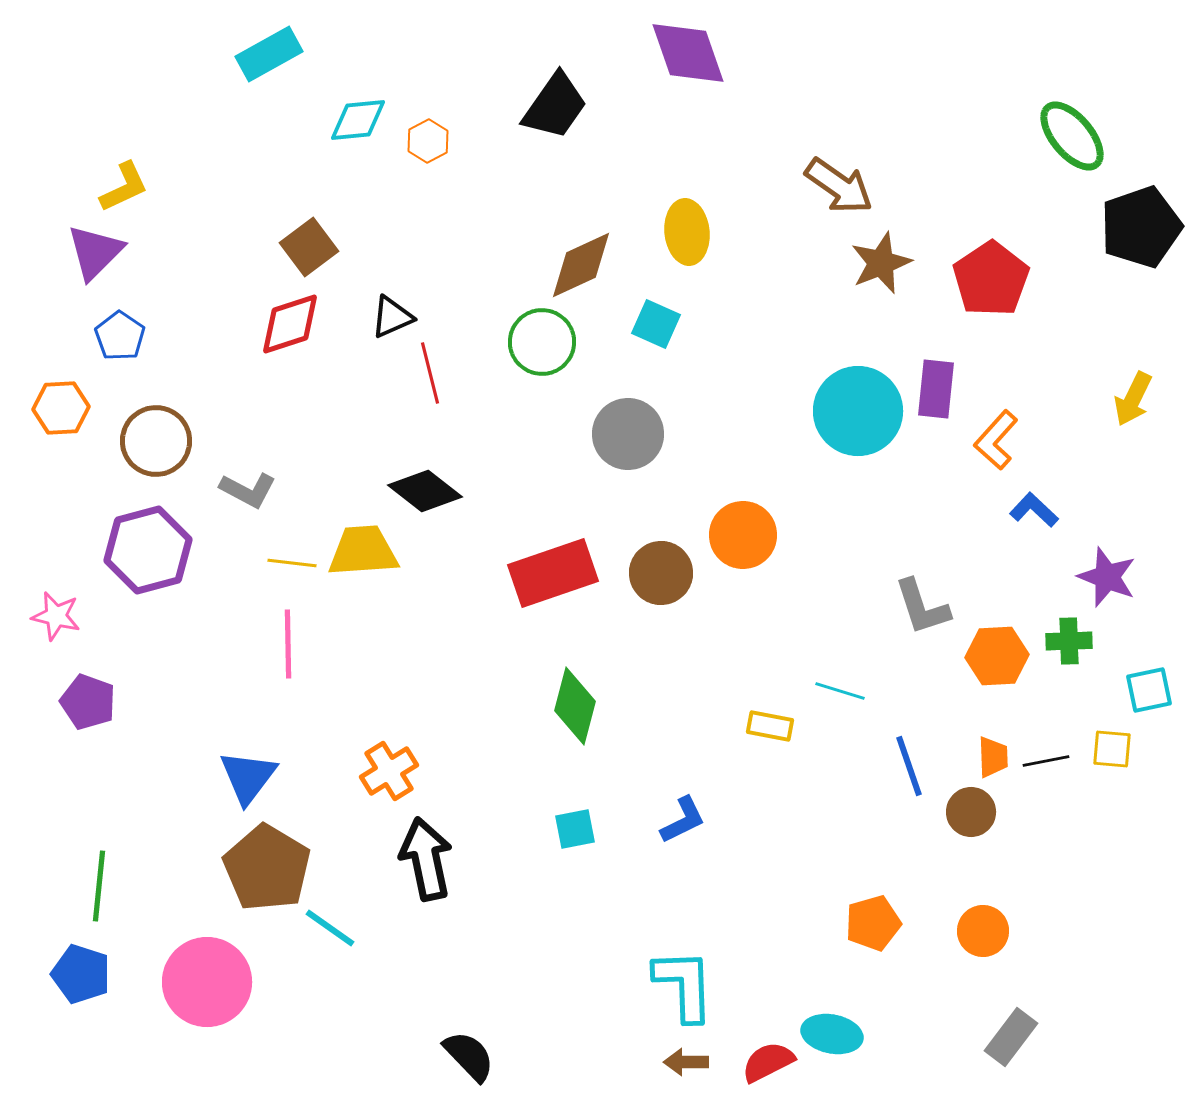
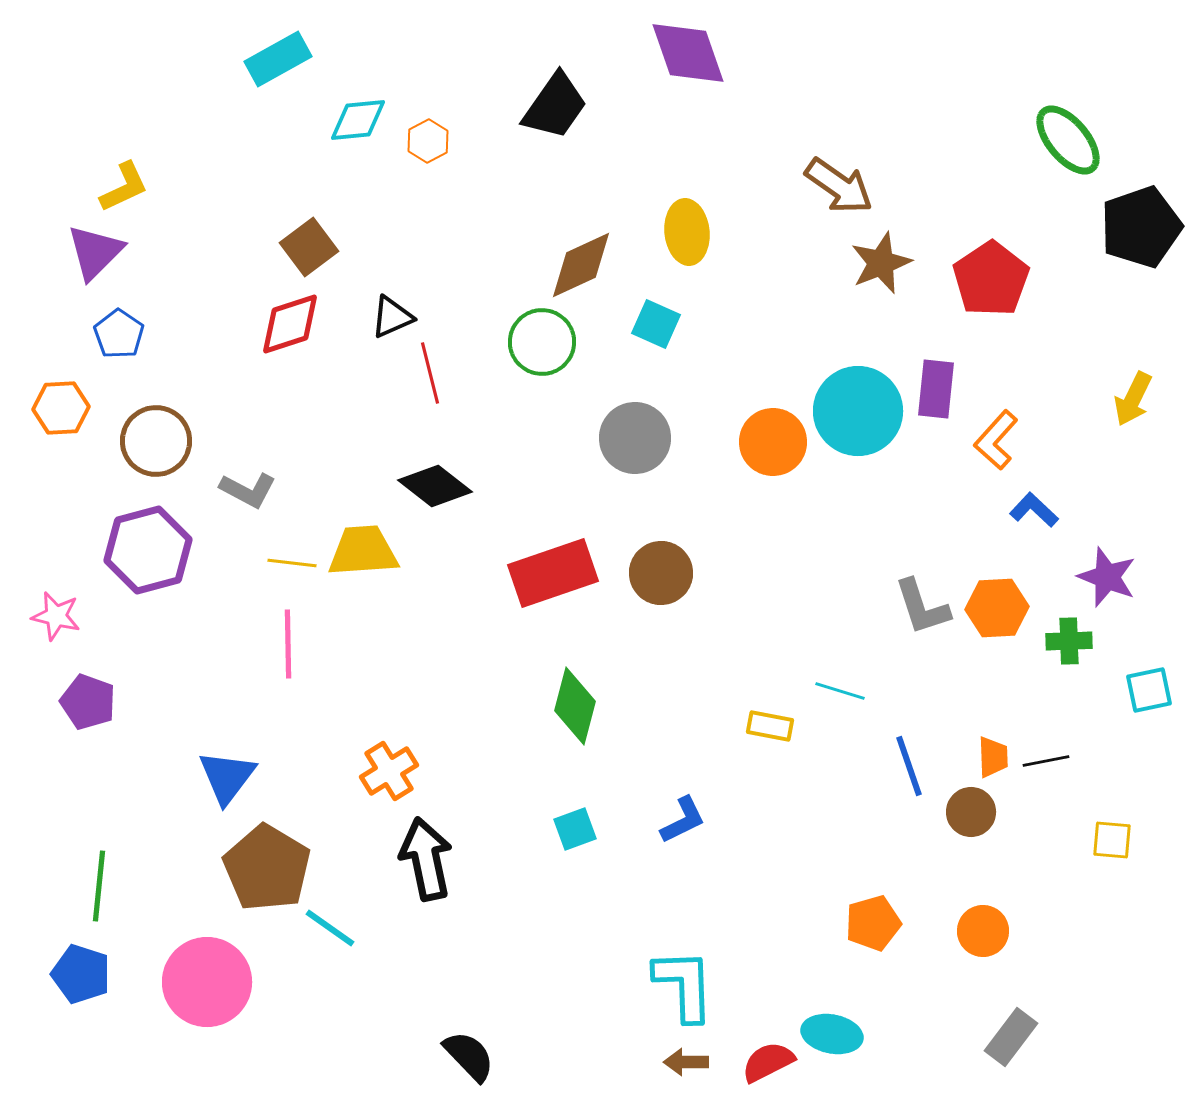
cyan rectangle at (269, 54): moved 9 px right, 5 px down
green ellipse at (1072, 136): moved 4 px left, 4 px down
blue pentagon at (120, 336): moved 1 px left, 2 px up
gray circle at (628, 434): moved 7 px right, 4 px down
black diamond at (425, 491): moved 10 px right, 5 px up
orange circle at (743, 535): moved 30 px right, 93 px up
orange hexagon at (997, 656): moved 48 px up
yellow square at (1112, 749): moved 91 px down
blue triangle at (248, 777): moved 21 px left
cyan square at (575, 829): rotated 9 degrees counterclockwise
